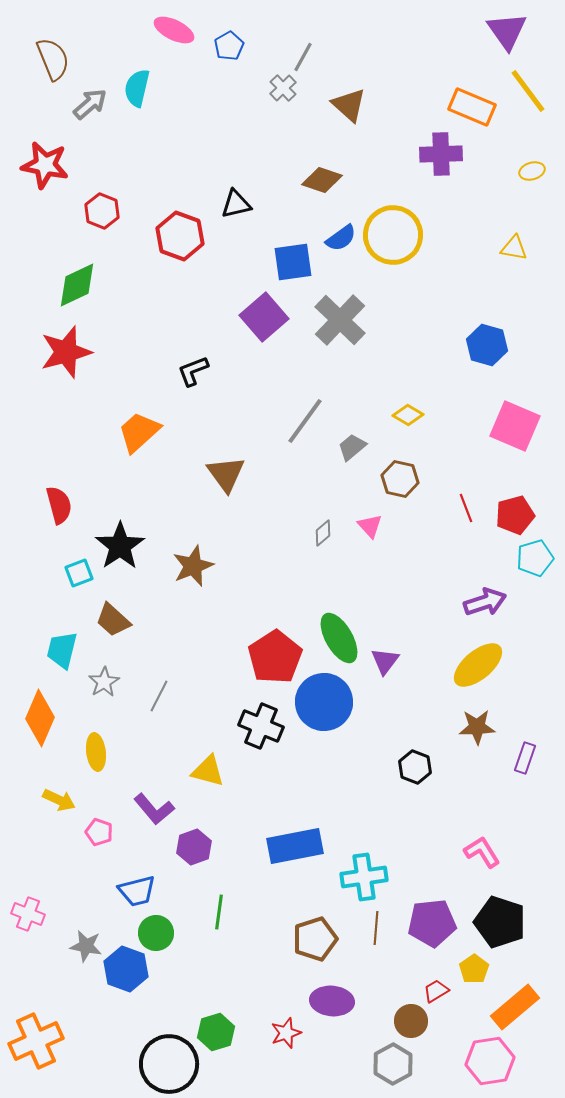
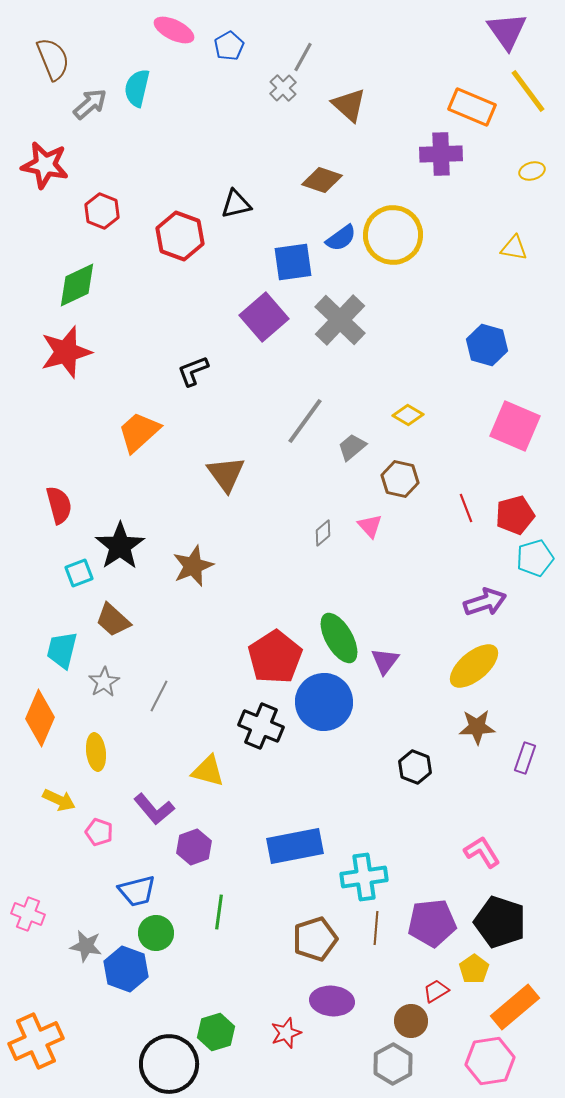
yellow ellipse at (478, 665): moved 4 px left, 1 px down
